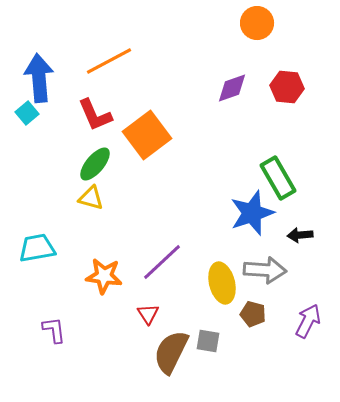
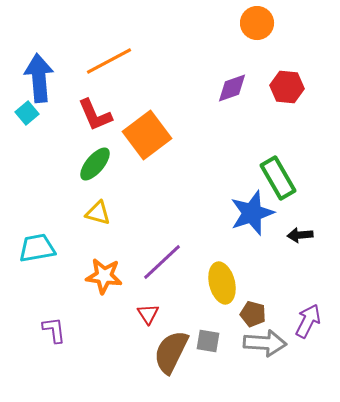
yellow triangle: moved 7 px right, 15 px down
gray arrow: moved 73 px down
